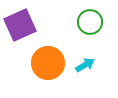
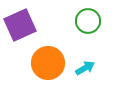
green circle: moved 2 px left, 1 px up
cyan arrow: moved 3 px down
